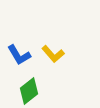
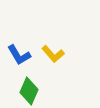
green diamond: rotated 28 degrees counterclockwise
